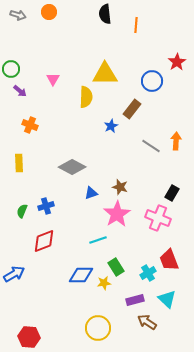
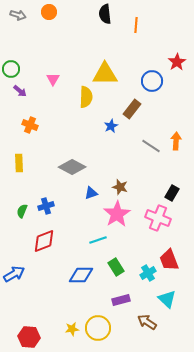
yellow star: moved 32 px left, 46 px down
purple rectangle: moved 14 px left
